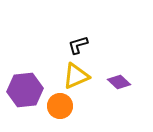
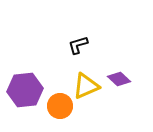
yellow triangle: moved 10 px right, 10 px down
purple diamond: moved 3 px up
